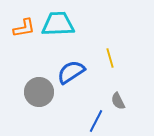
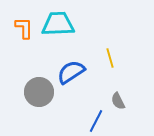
orange L-shape: rotated 80 degrees counterclockwise
